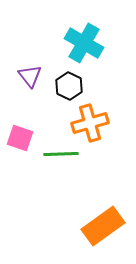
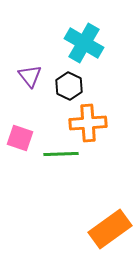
orange cross: moved 2 px left; rotated 12 degrees clockwise
orange rectangle: moved 7 px right, 3 px down
